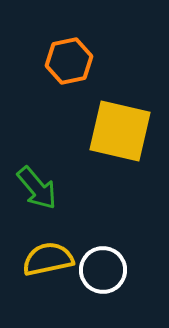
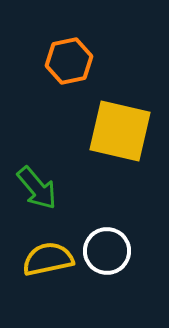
white circle: moved 4 px right, 19 px up
